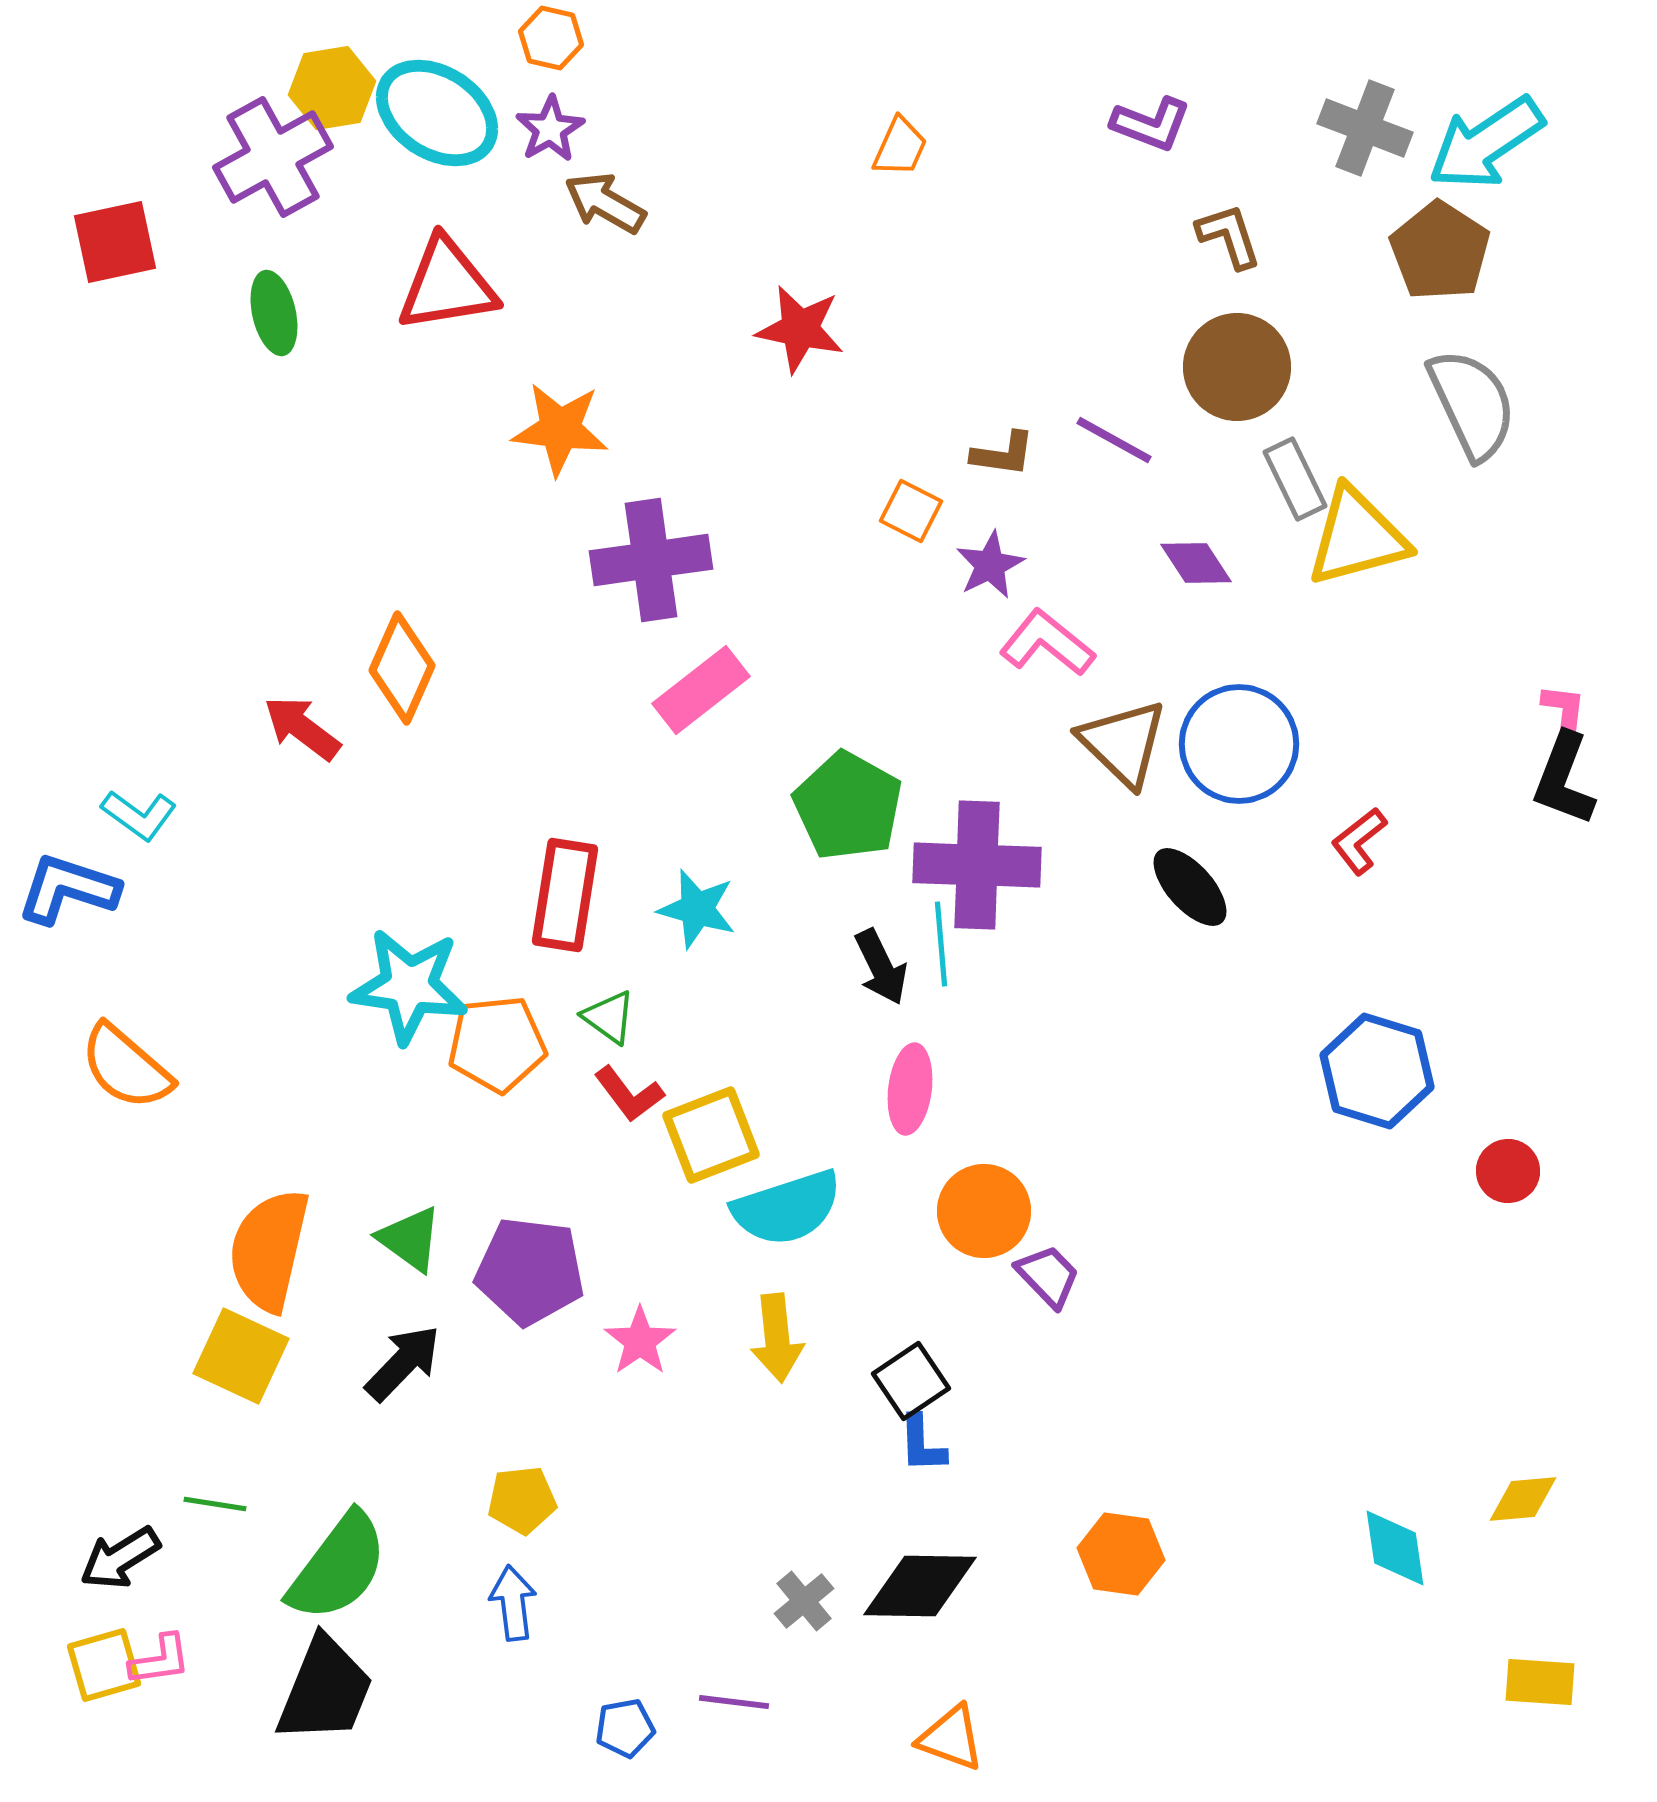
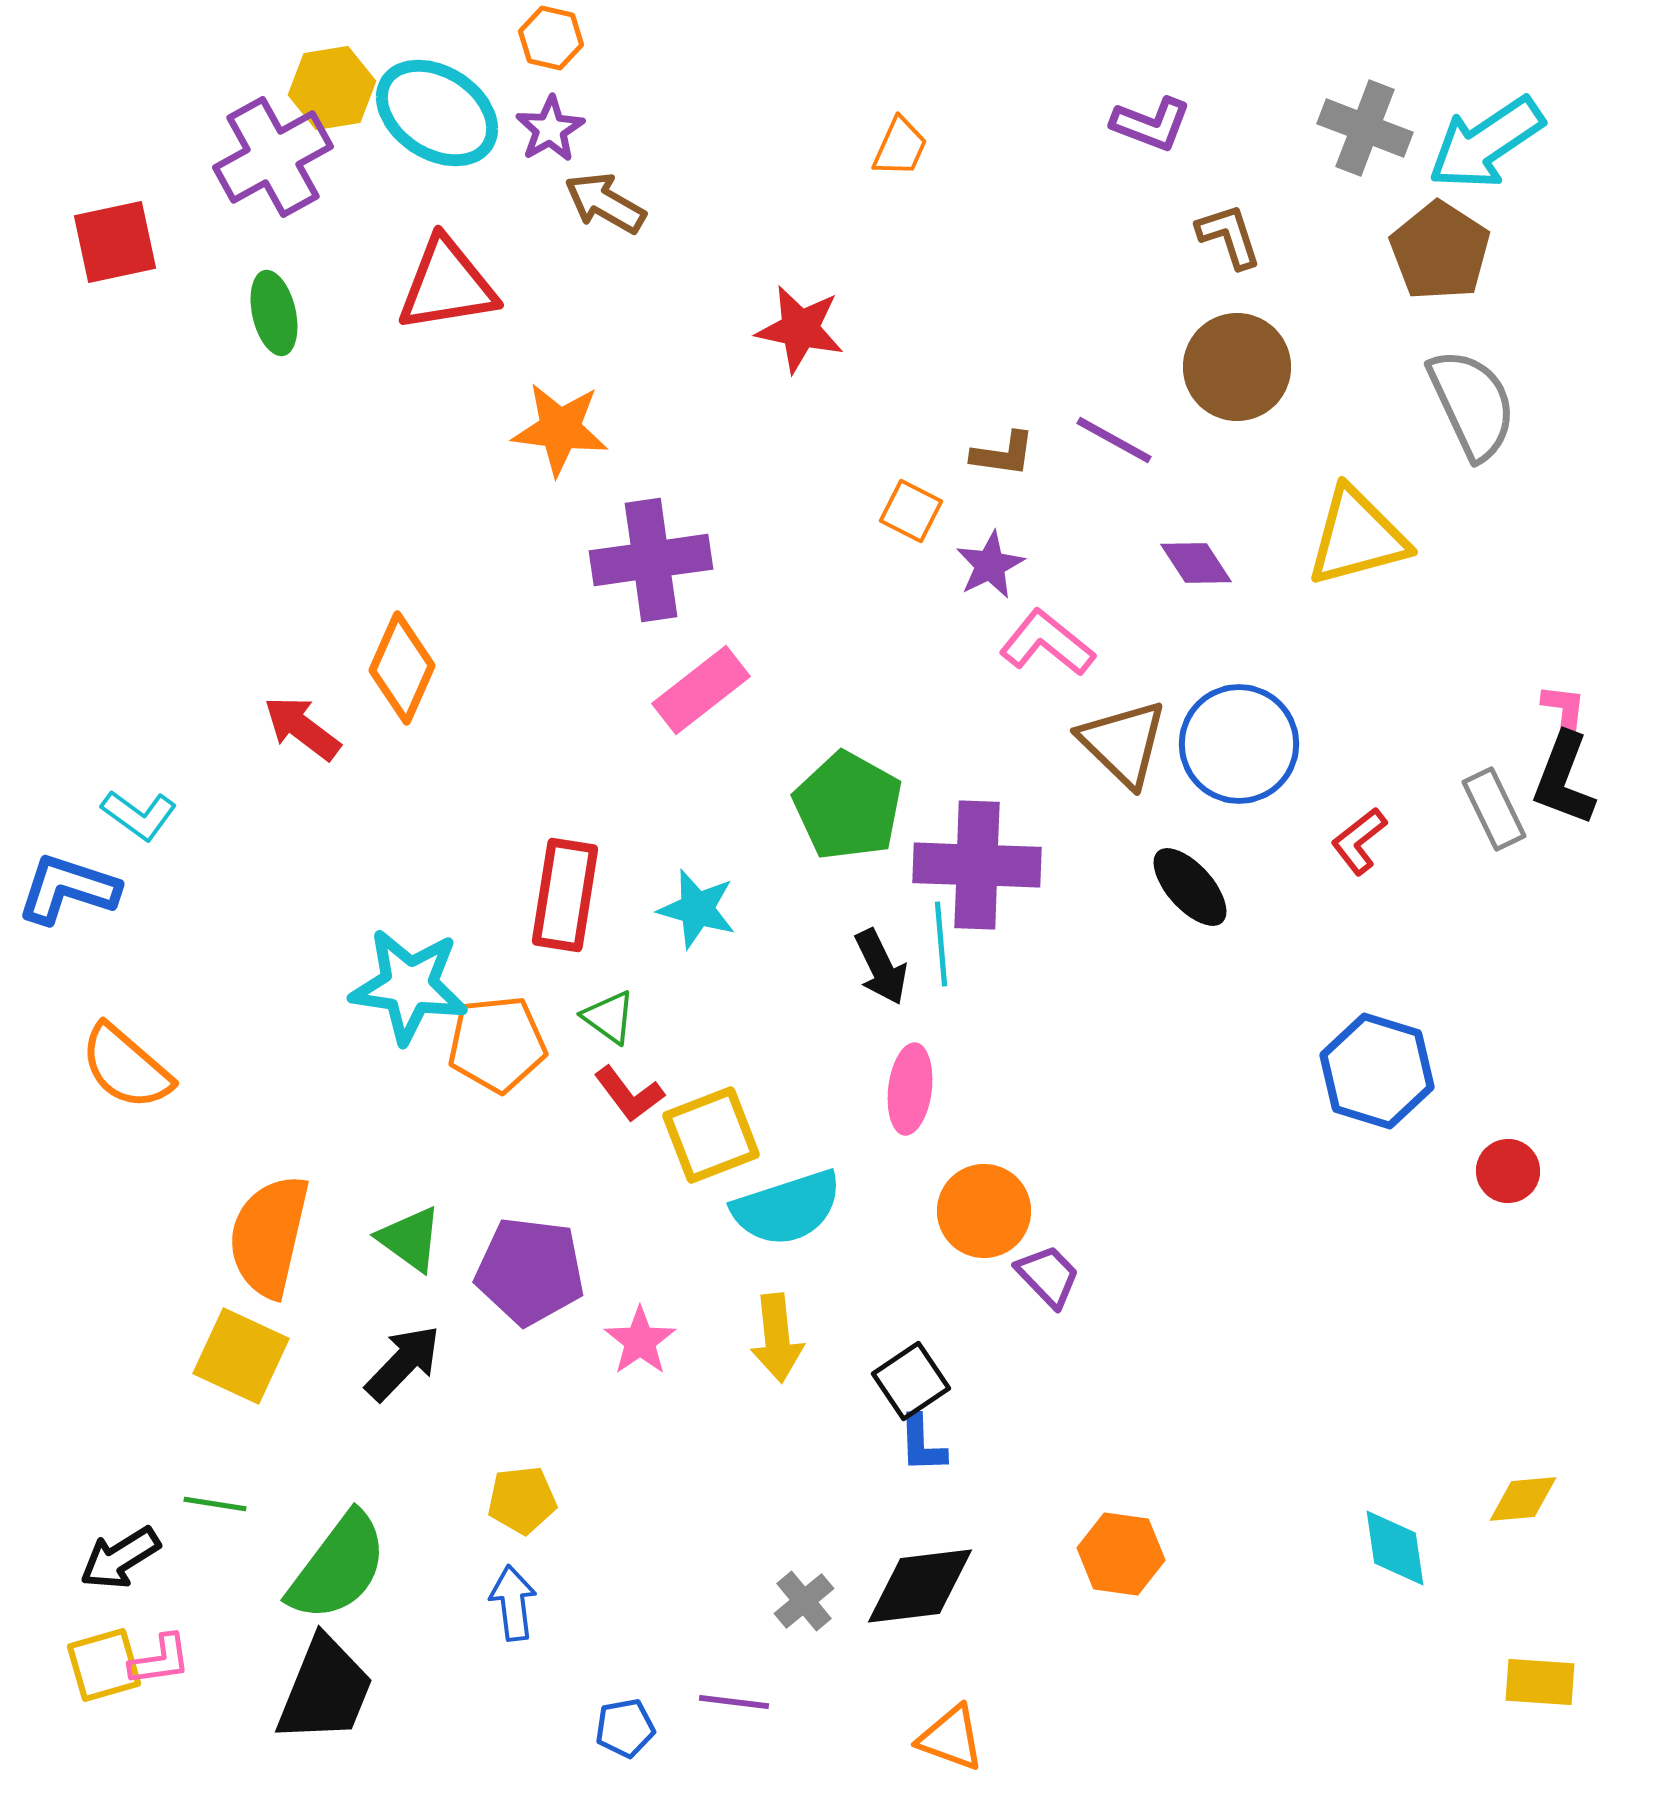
gray rectangle at (1295, 479): moved 199 px right, 330 px down
orange semicircle at (269, 1250): moved 14 px up
black diamond at (920, 1586): rotated 8 degrees counterclockwise
